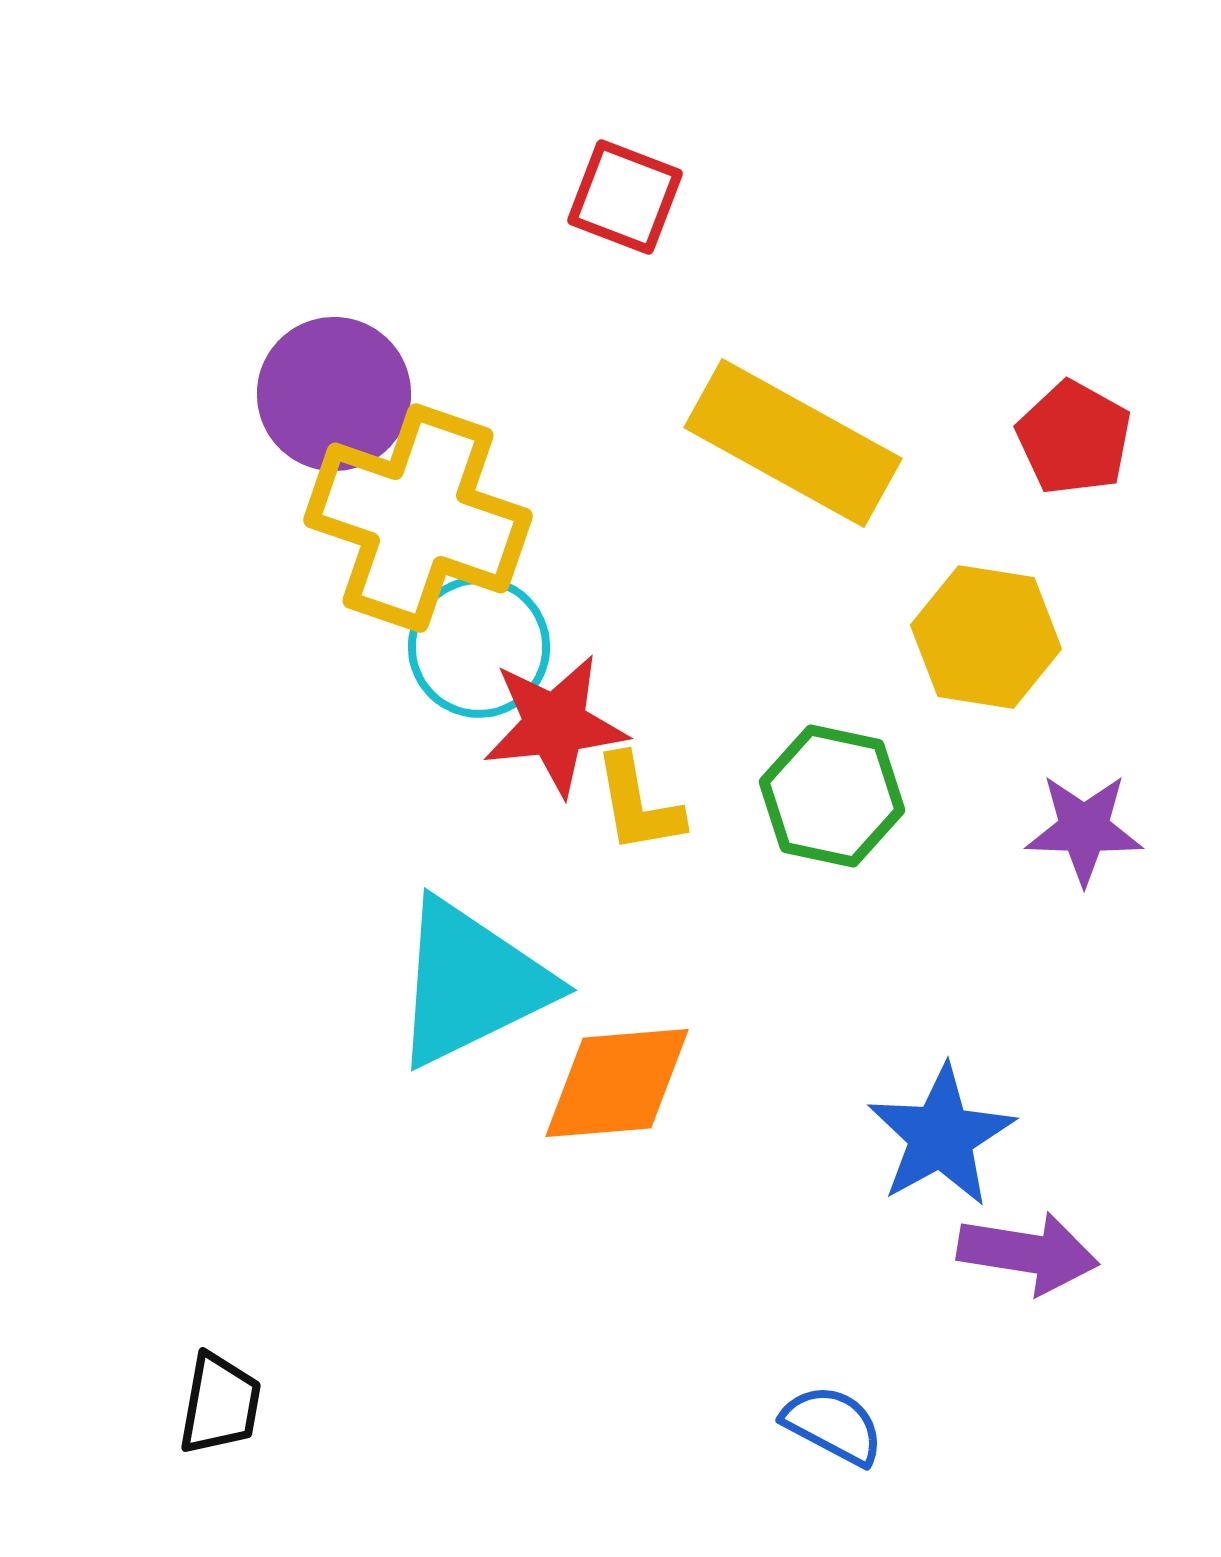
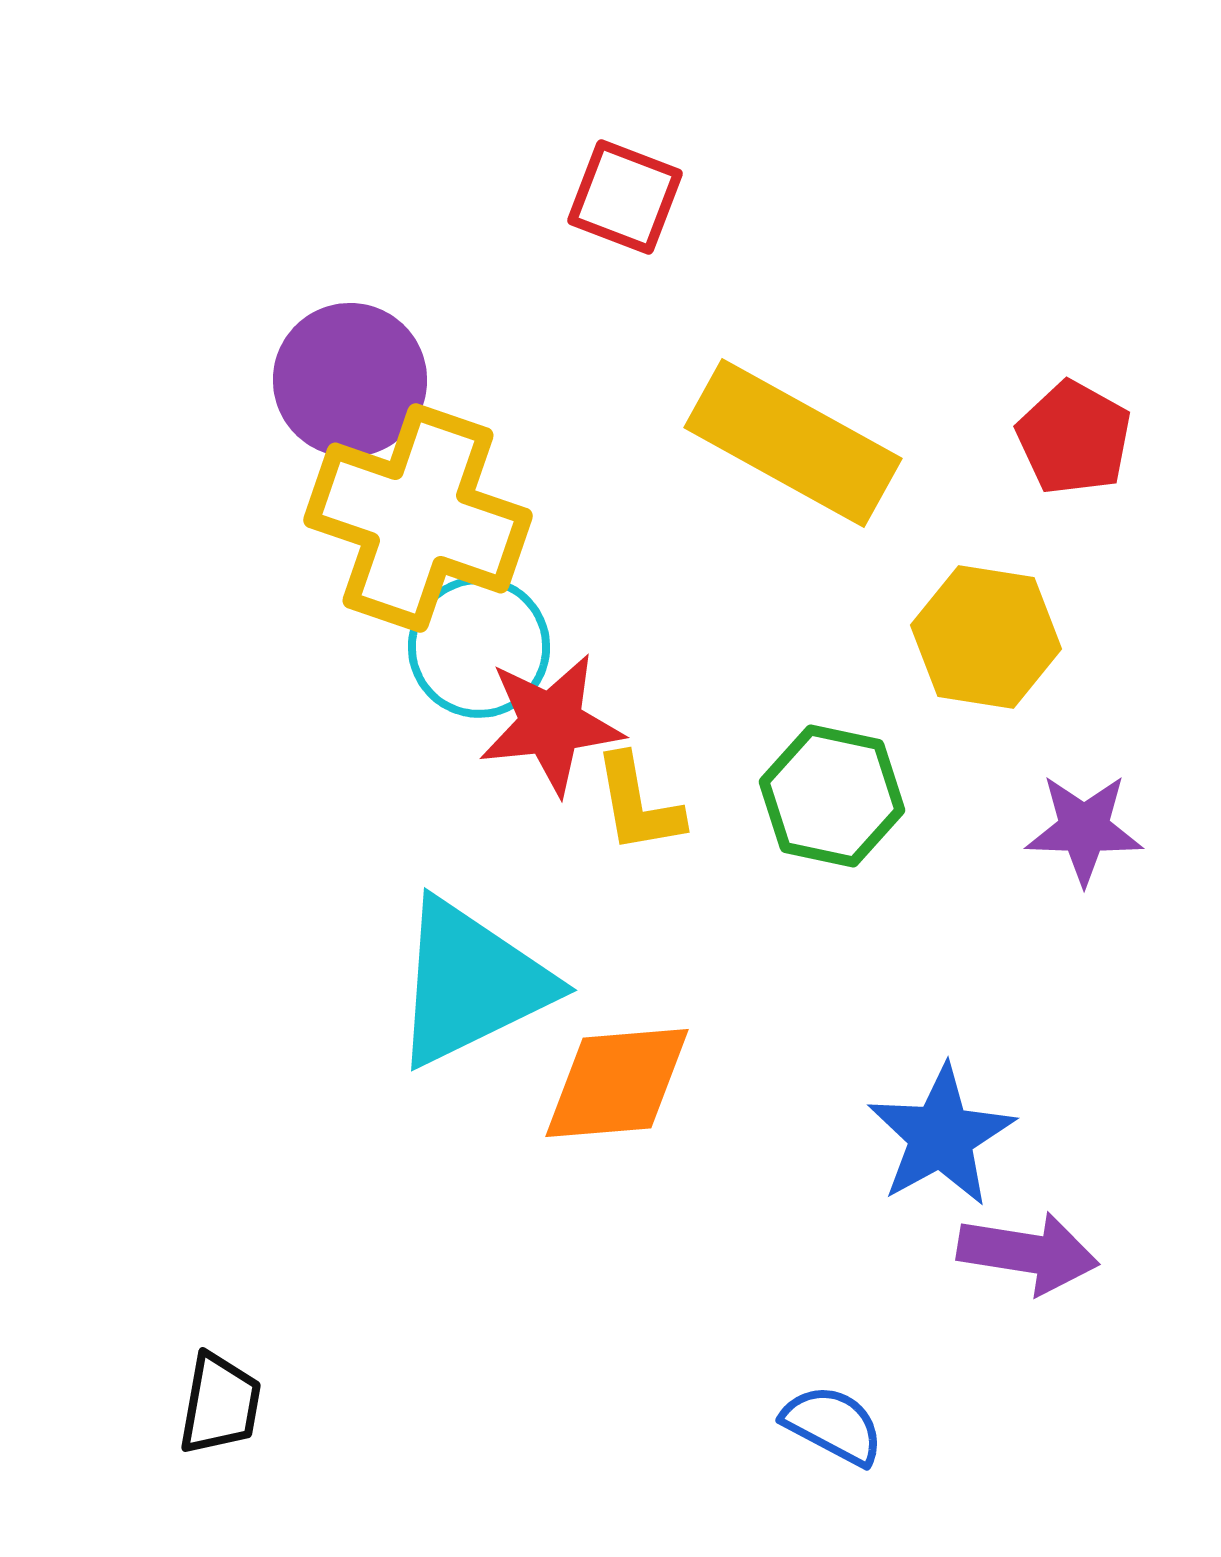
purple circle: moved 16 px right, 14 px up
red star: moved 4 px left, 1 px up
